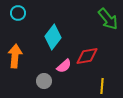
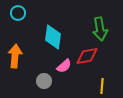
green arrow: moved 8 px left, 10 px down; rotated 30 degrees clockwise
cyan diamond: rotated 30 degrees counterclockwise
